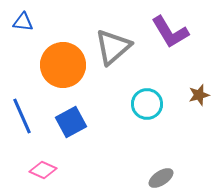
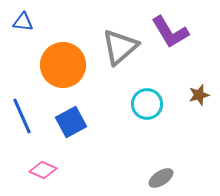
gray triangle: moved 7 px right
